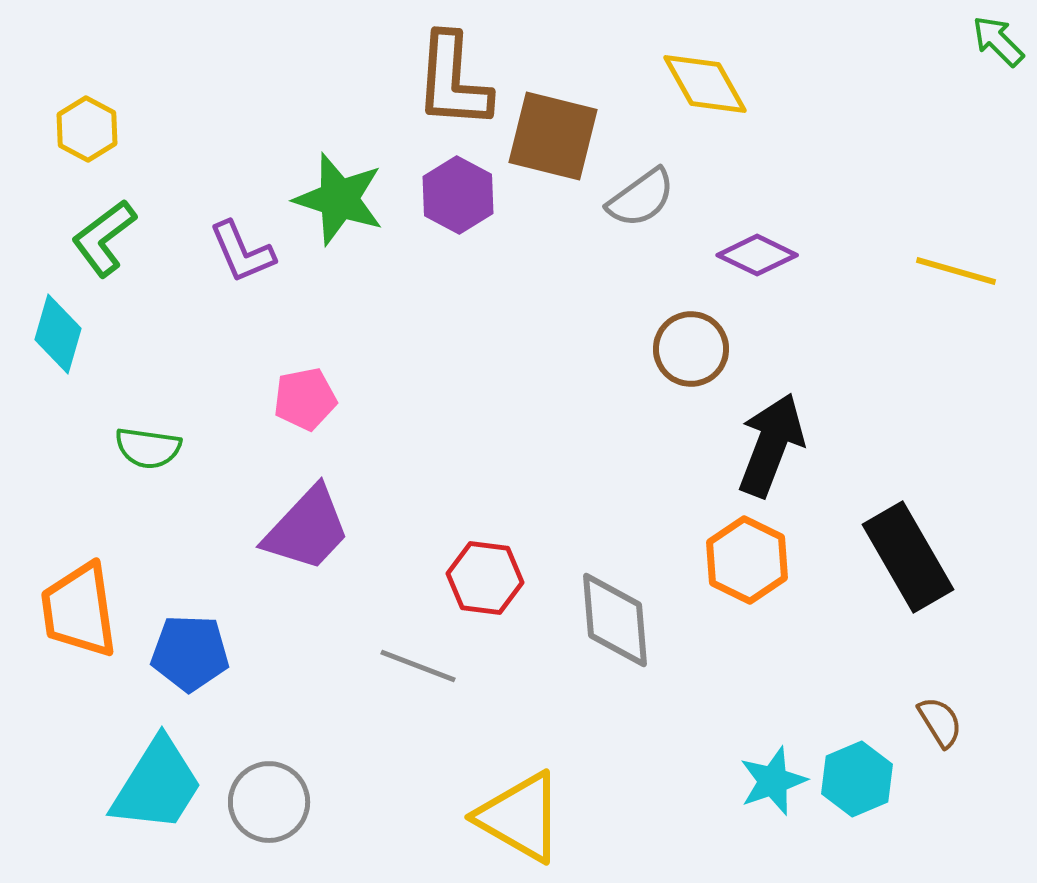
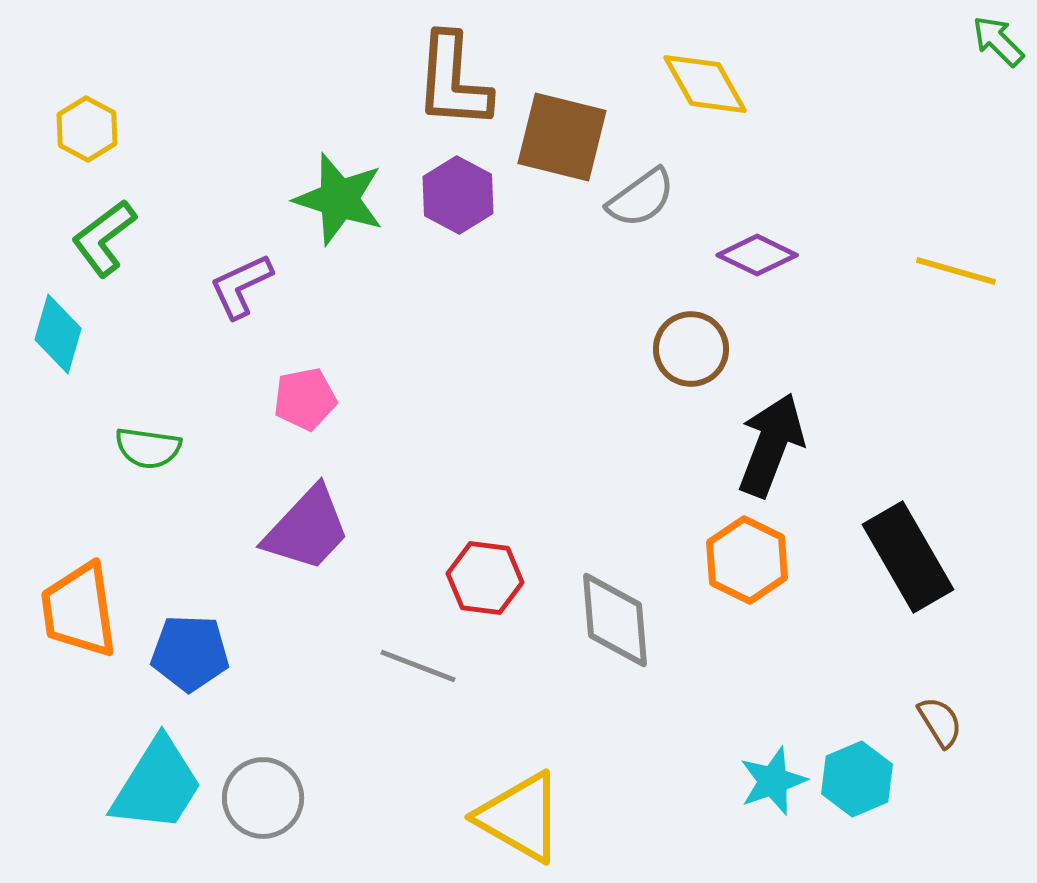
brown square: moved 9 px right, 1 px down
purple L-shape: moved 1 px left, 34 px down; rotated 88 degrees clockwise
gray circle: moved 6 px left, 4 px up
